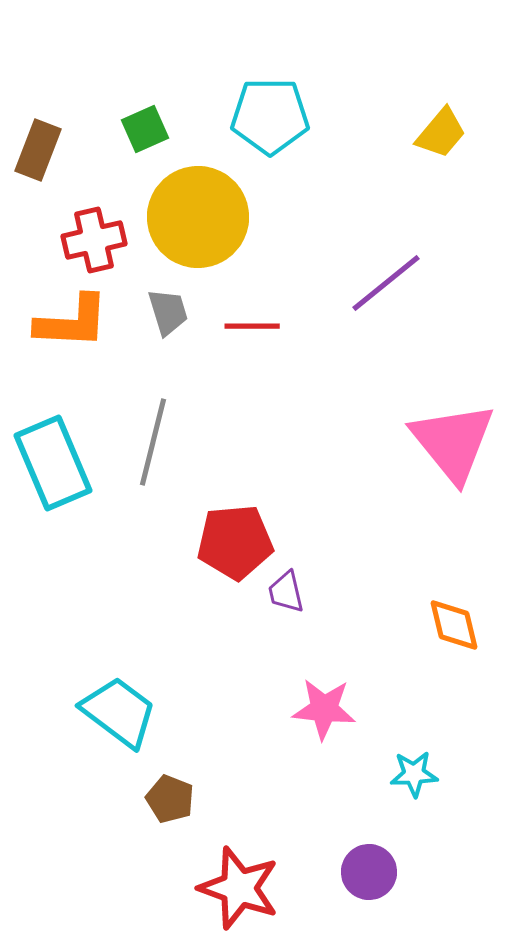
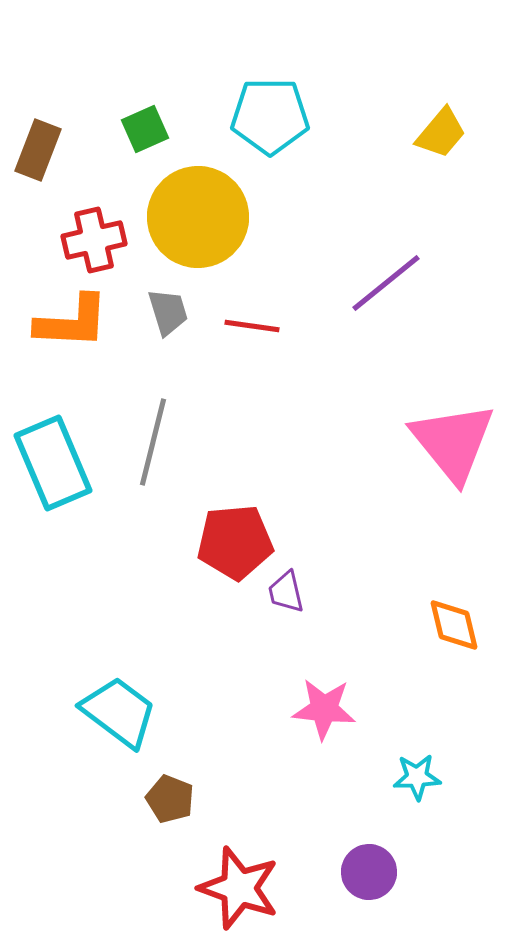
red line: rotated 8 degrees clockwise
cyan star: moved 3 px right, 3 px down
